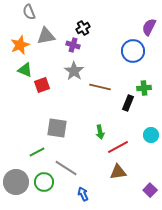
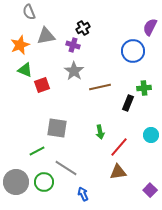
purple semicircle: moved 1 px right
brown line: rotated 25 degrees counterclockwise
red line: moved 1 px right; rotated 20 degrees counterclockwise
green line: moved 1 px up
